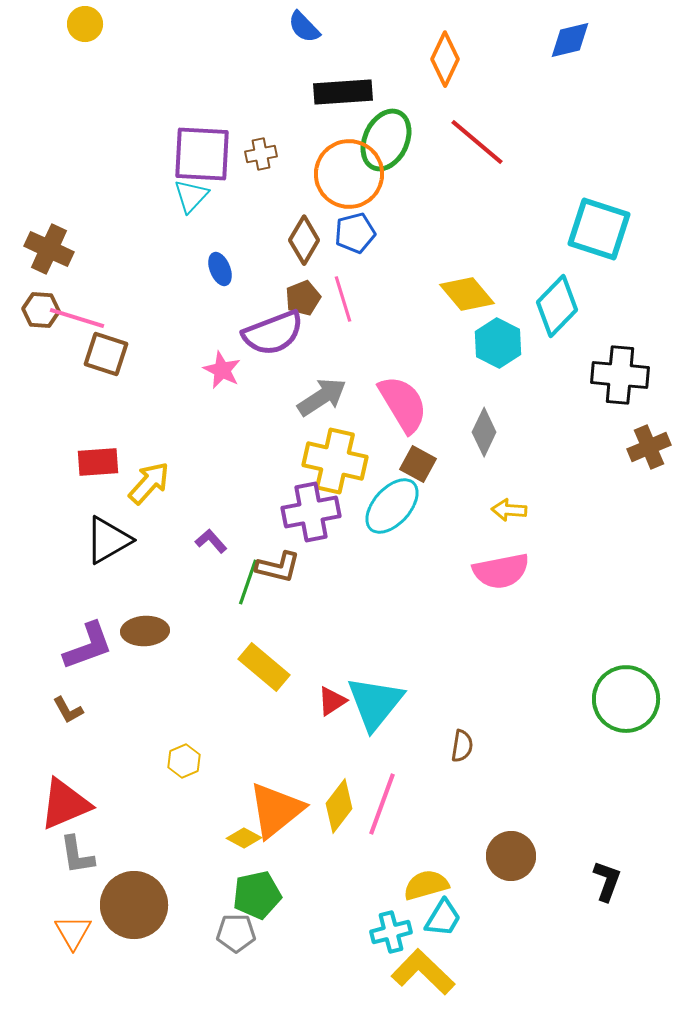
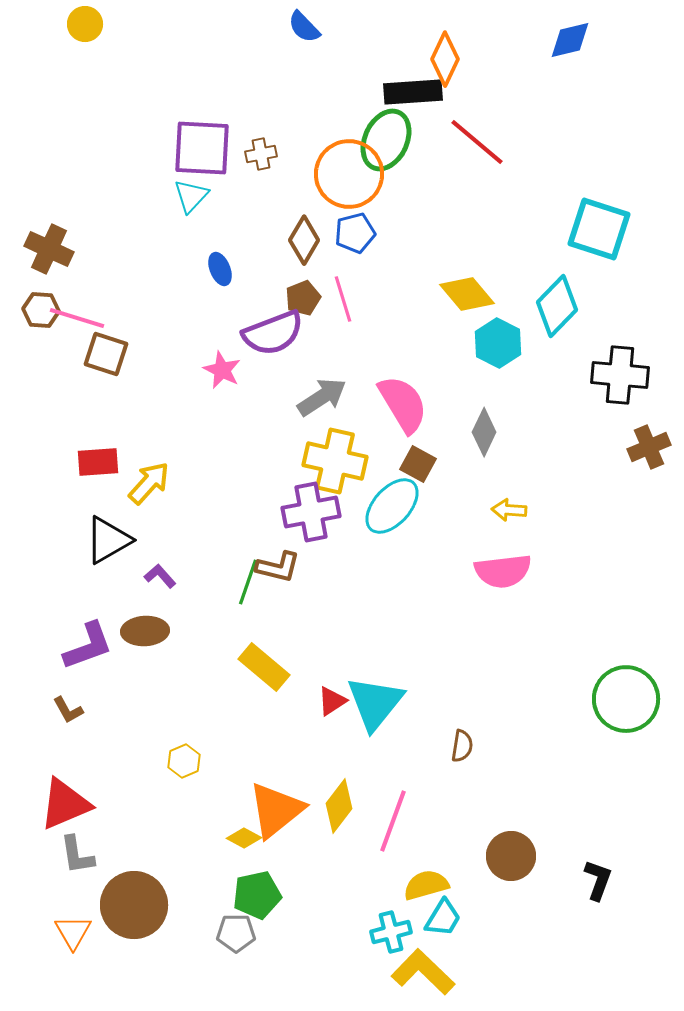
black rectangle at (343, 92): moved 70 px right
purple square at (202, 154): moved 6 px up
purple L-shape at (211, 541): moved 51 px left, 35 px down
pink semicircle at (501, 571): moved 2 px right; rotated 4 degrees clockwise
pink line at (382, 804): moved 11 px right, 17 px down
black L-shape at (607, 881): moved 9 px left, 1 px up
